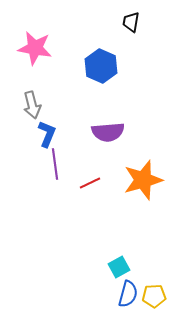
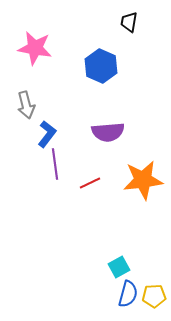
black trapezoid: moved 2 px left
gray arrow: moved 6 px left
blue L-shape: rotated 16 degrees clockwise
orange star: rotated 9 degrees clockwise
